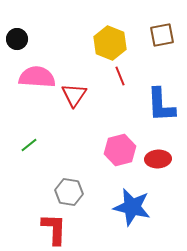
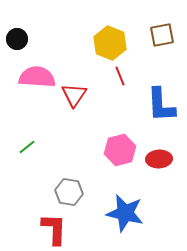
green line: moved 2 px left, 2 px down
red ellipse: moved 1 px right
blue star: moved 7 px left, 6 px down
